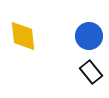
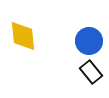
blue circle: moved 5 px down
